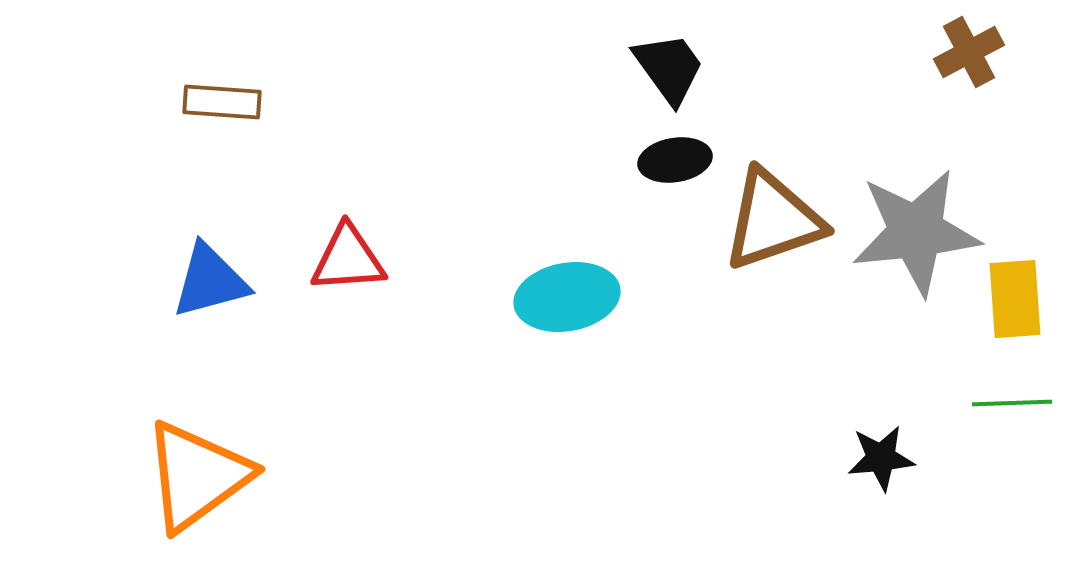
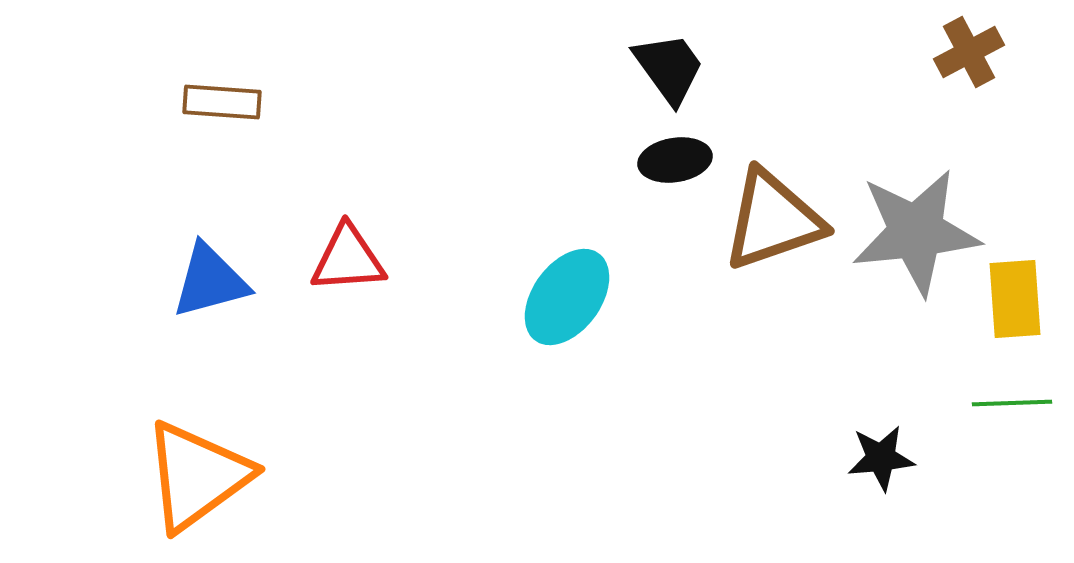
cyan ellipse: rotated 44 degrees counterclockwise
